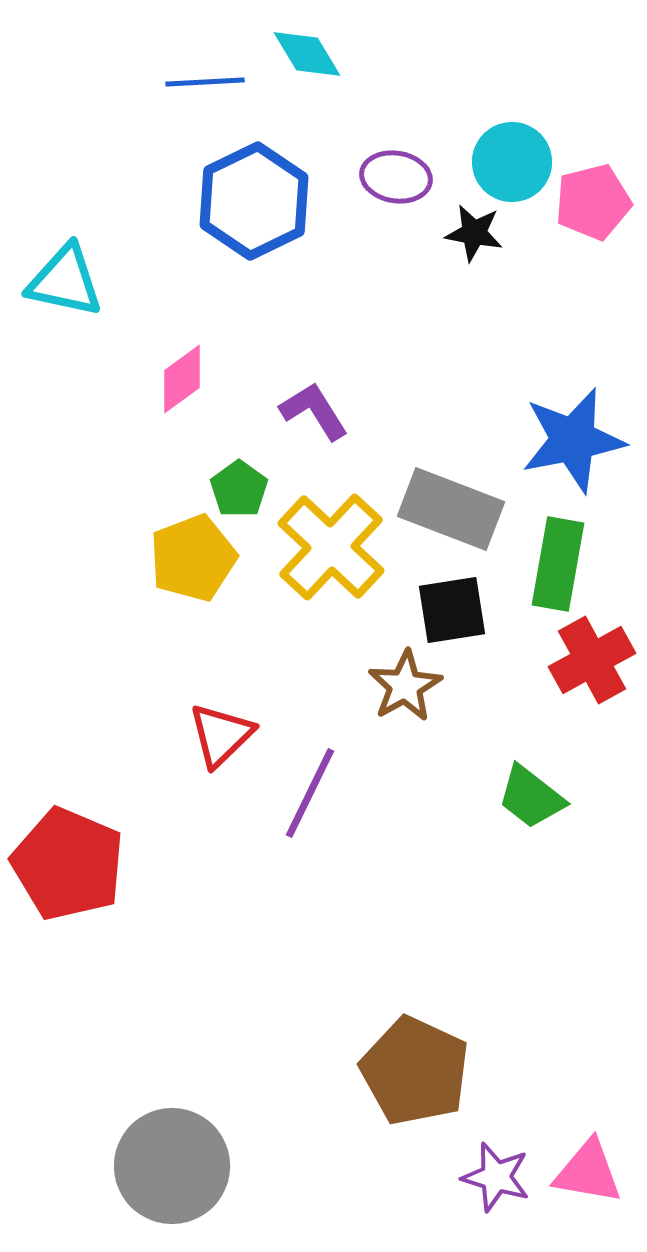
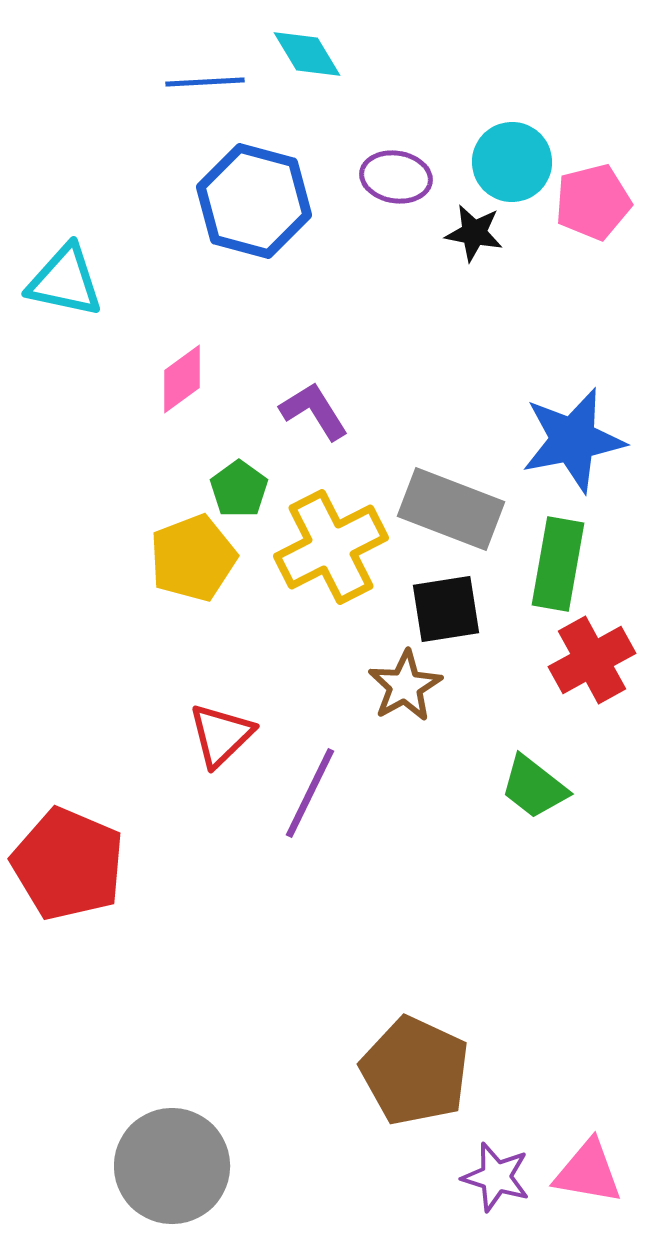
blue hexagon: rotated 19 degrees counterclockwise
yellow cross: rotated 20 degrees clockwise
black square: moved 6 px left, 1 px up
green trapezoid: moved 3 px right, 10 px up
